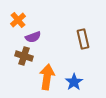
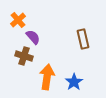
purple semicircle: rotated 112 degrees counterclockwise
